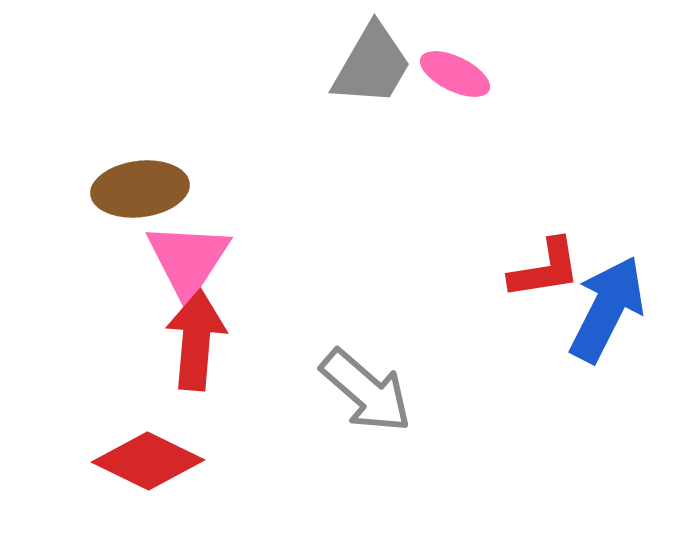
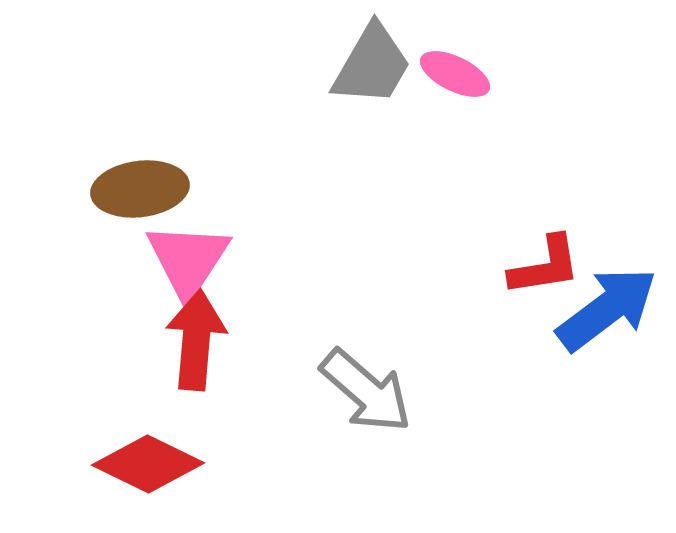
red L-shape: moved 3 px up
blue arrow: rotated 26 degrees clockwise
red diamond: moved 3 px down
